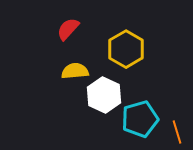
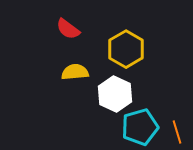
red semicircle: rotated 95 degrees counterclockwise
yellow semicircle: moved 1 px down
white hexagon: moved 11 px right, 1 px up
cyan pentagon: moved 8 px down
